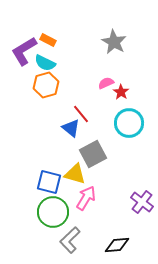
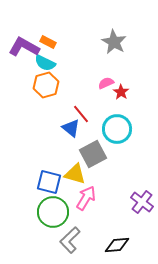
orange rectangle: moved 2 px down
purple L-shape: moved 4 px up; rotated 60 degrees clockwise
cyan circle: moved 12 px left, 6 px down
